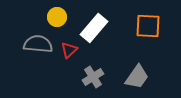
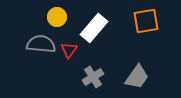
orange square: moved 2 px left, 5 px up; rotated 12 degrees counterclockwise
gray semicircle: moved 3 px right
red triangle: rotated 12 degrees counterclockwise
